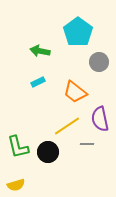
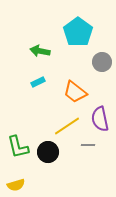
gray circle: moved 3 px right
gray line: moved 1 px right, 1 px down
